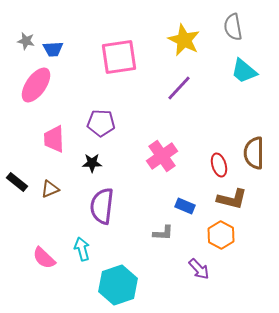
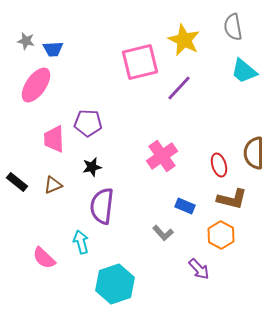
pink square: moved 21 px right, 5 px down; rotated 6 degrees counterclockwise
purple pentagon: moved 13 px left
black star: moved 4 px down; rotated 12 degrees counterclockwise
brown triangle: moved 3 px right, 4 px up
gray L-shape: rotated 45 degrees clockwise
cyan arrow: moved 1 px left, 7 px up
cyan hexagon: moved 3 px left, 1 px up
